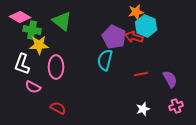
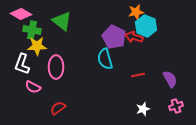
pink diamond: moved 1 px right, 3 px up
yellow star: moved 2 px left, 1 px down
cyan semicircle: moved 1 px up; rotated 30 degrees counterclockwise
red line: moved 3 px left, 1 px down
red semicircle: rotated 63 degrees counterclockwise
